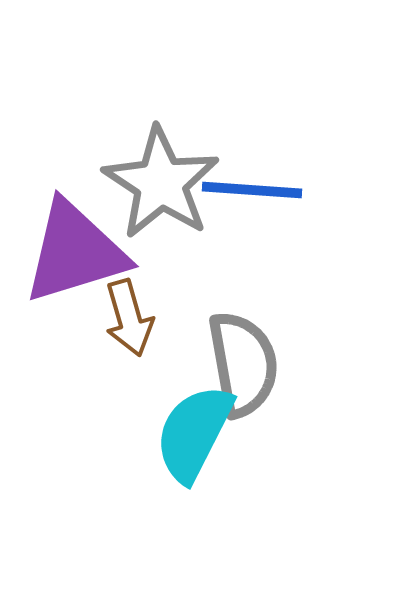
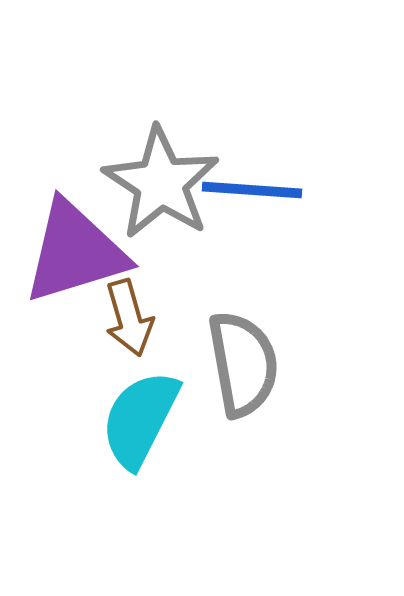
cyan semicircle: moved 54 px left, 14 px up
